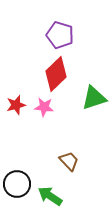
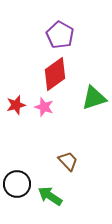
purple pentagon: rotated 12 degrees clockwise
red diamond: moved 1 px left; rotated 8 degrees clockwise
pink star: rotated 12 degrees clockwise
brown trapezoid: moved 1 px left
